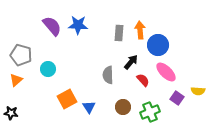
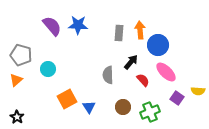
black star: moved 6 px right, 4 px down; rotated 24 degrees clockwise
